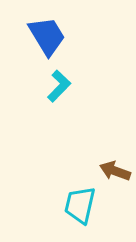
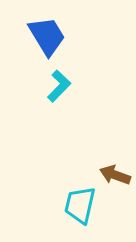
brown arrow: moved 4 px down
